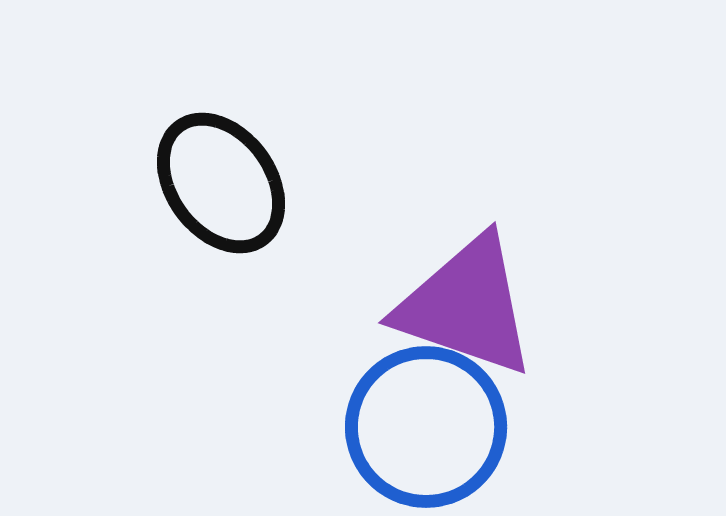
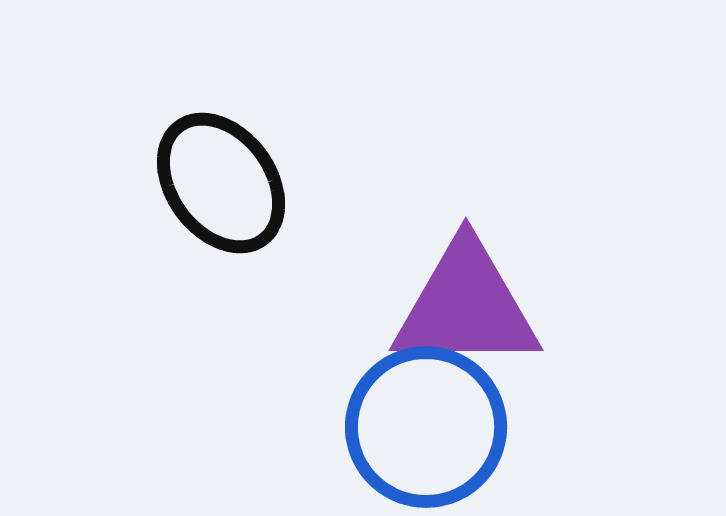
purple triangle: rotated 19 degrees counterclockwise
